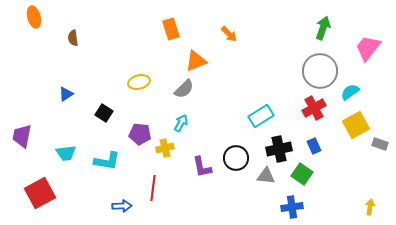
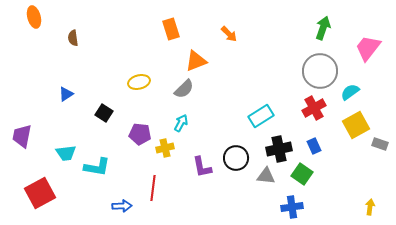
cyan L-shape: moved 10 px left, 6 px down
